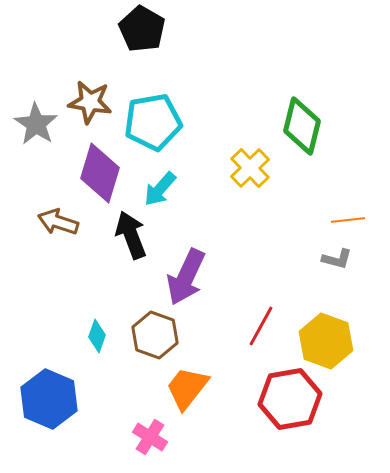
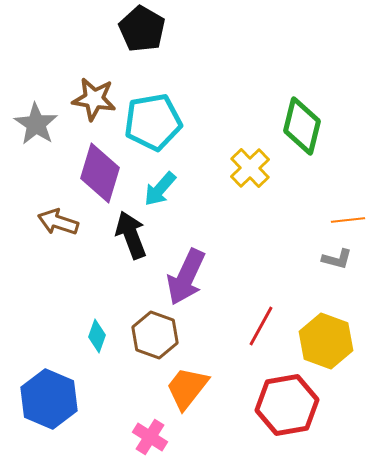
brown star: moved 4 px right, 3 px up
red hexagon: moved 3 px left, 6 px down
